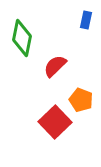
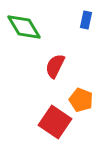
green diamond: moved 2 px right, 11 px up; rotated 42 degrees counterclockwise
red semicircle: rotated 20 degrees counterclockwise
red square: rotated 12 degrees counterclockwise
